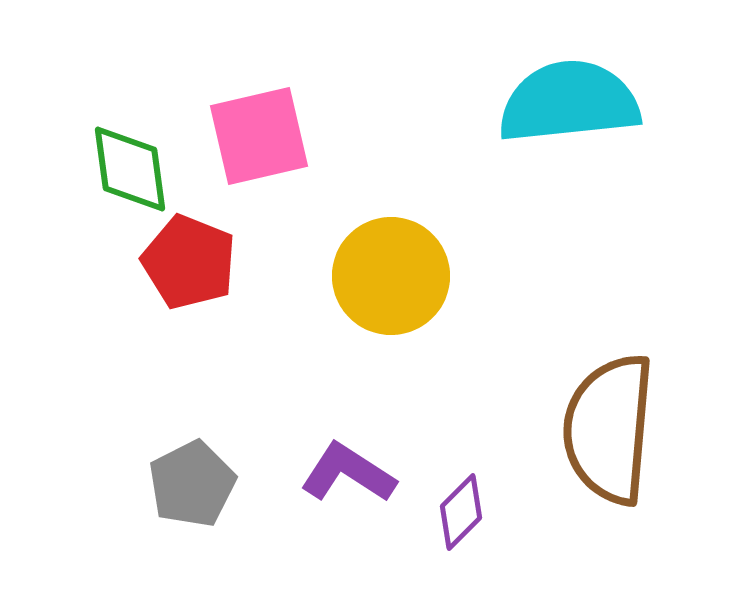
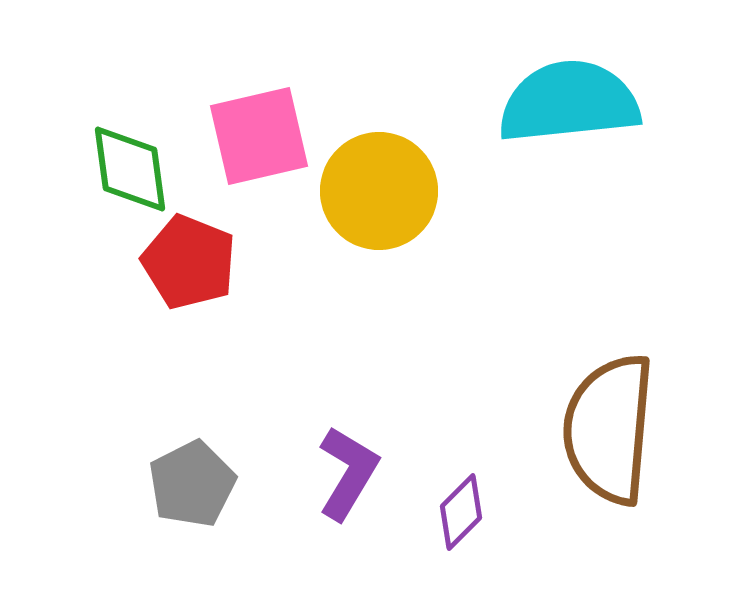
yellow circle: moved 12 px left, 85 px up
purple L-shape: rotated 88 degrees clockwise
